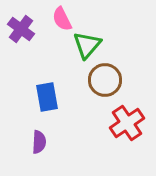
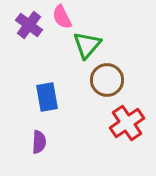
pink semicircle: moved 2 px up
purple cross: moved 8 px right, 4 px up
brown circle: moved 2 px right
